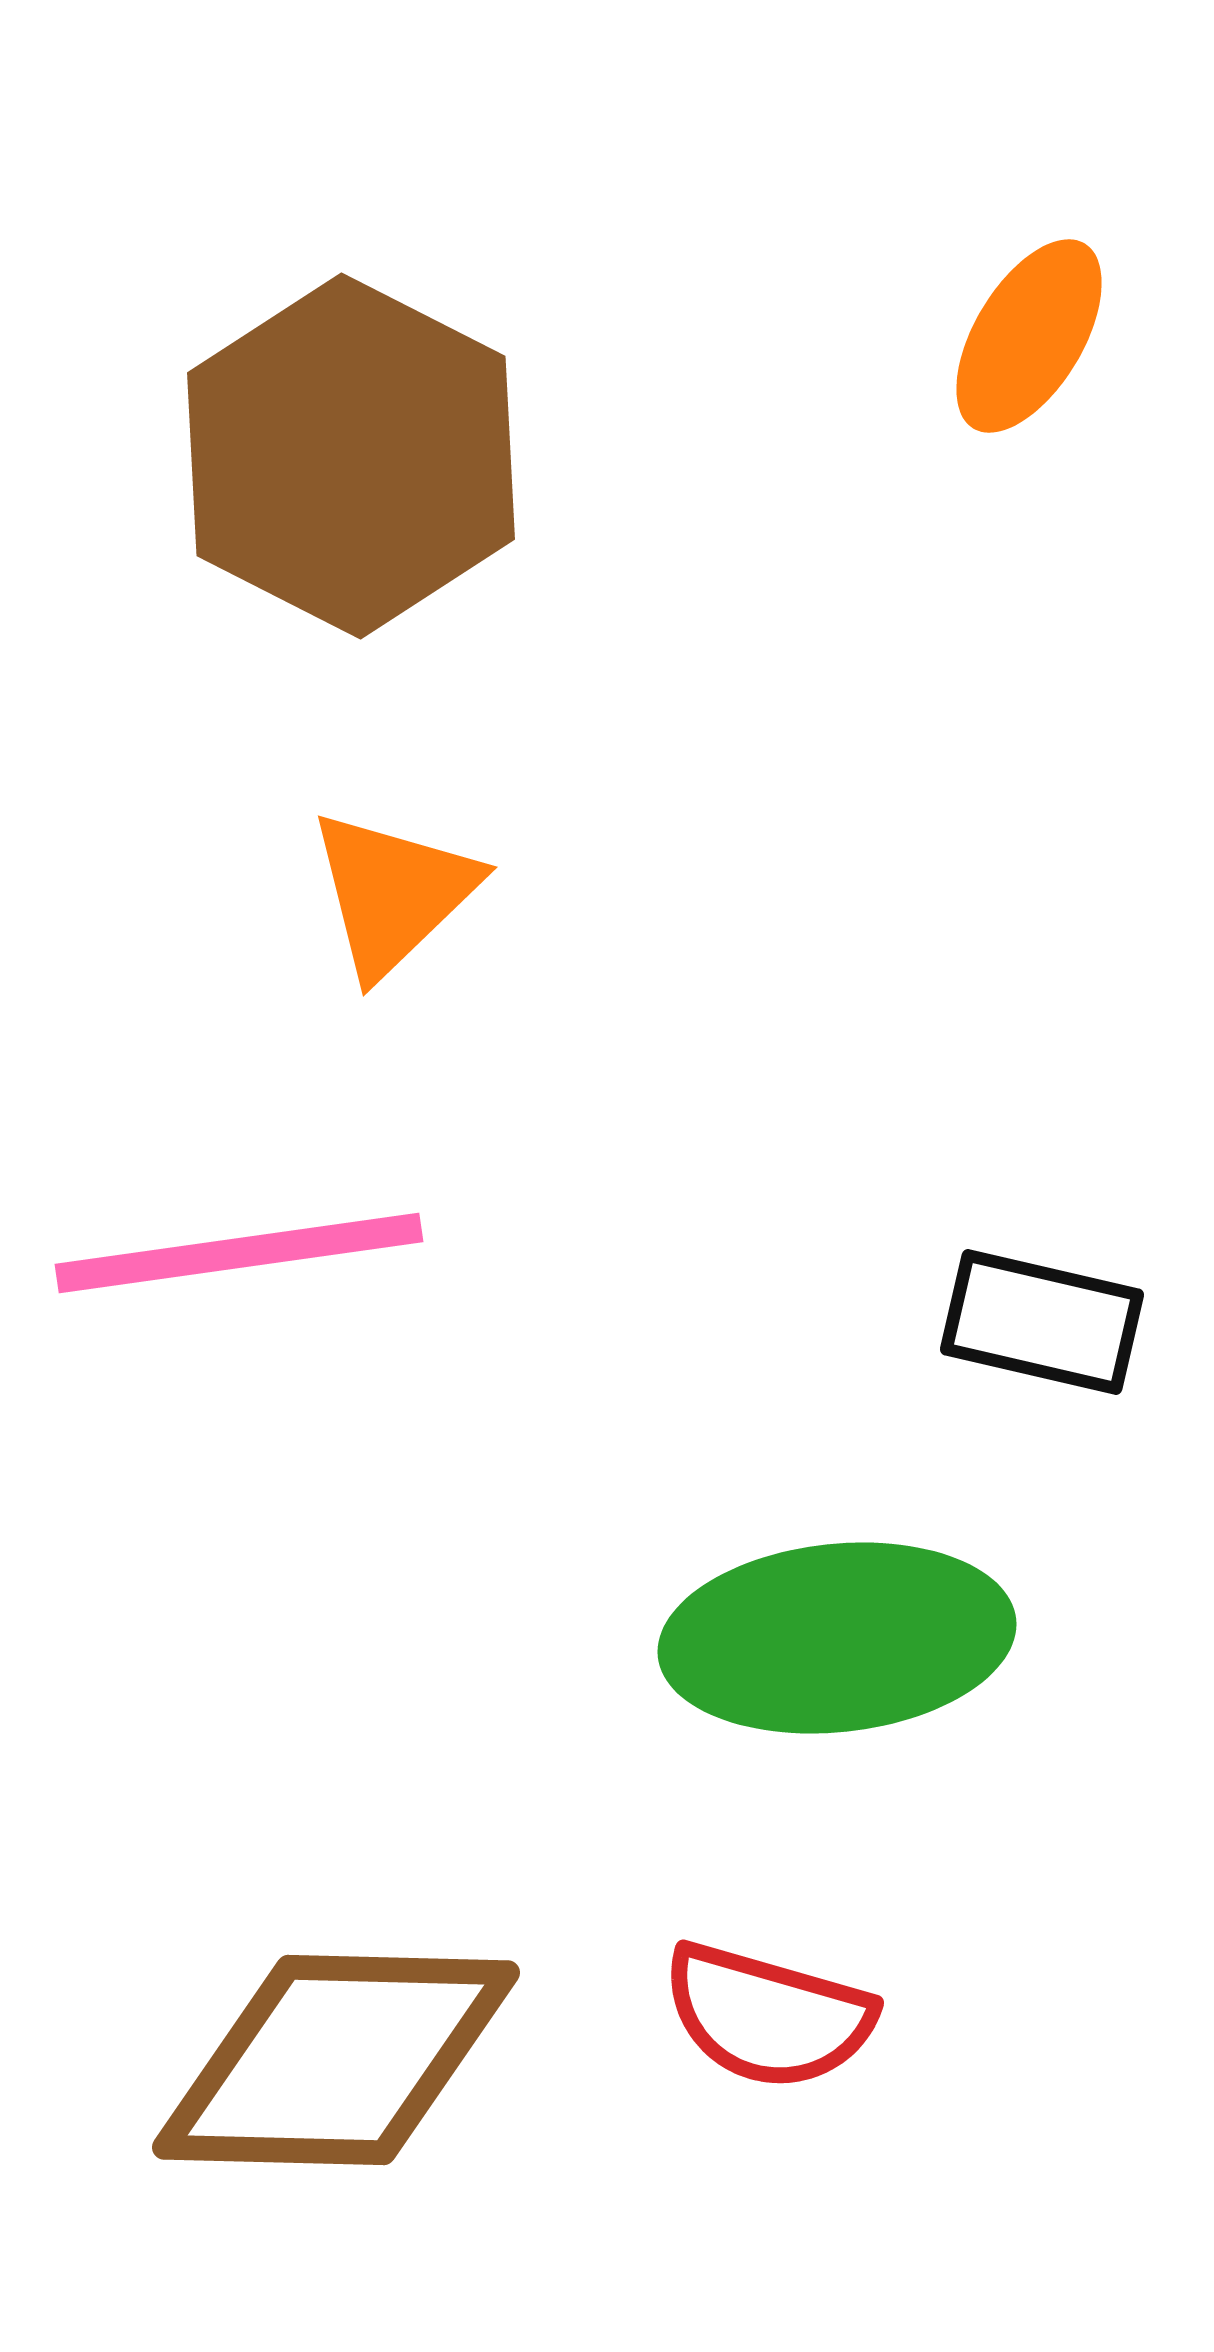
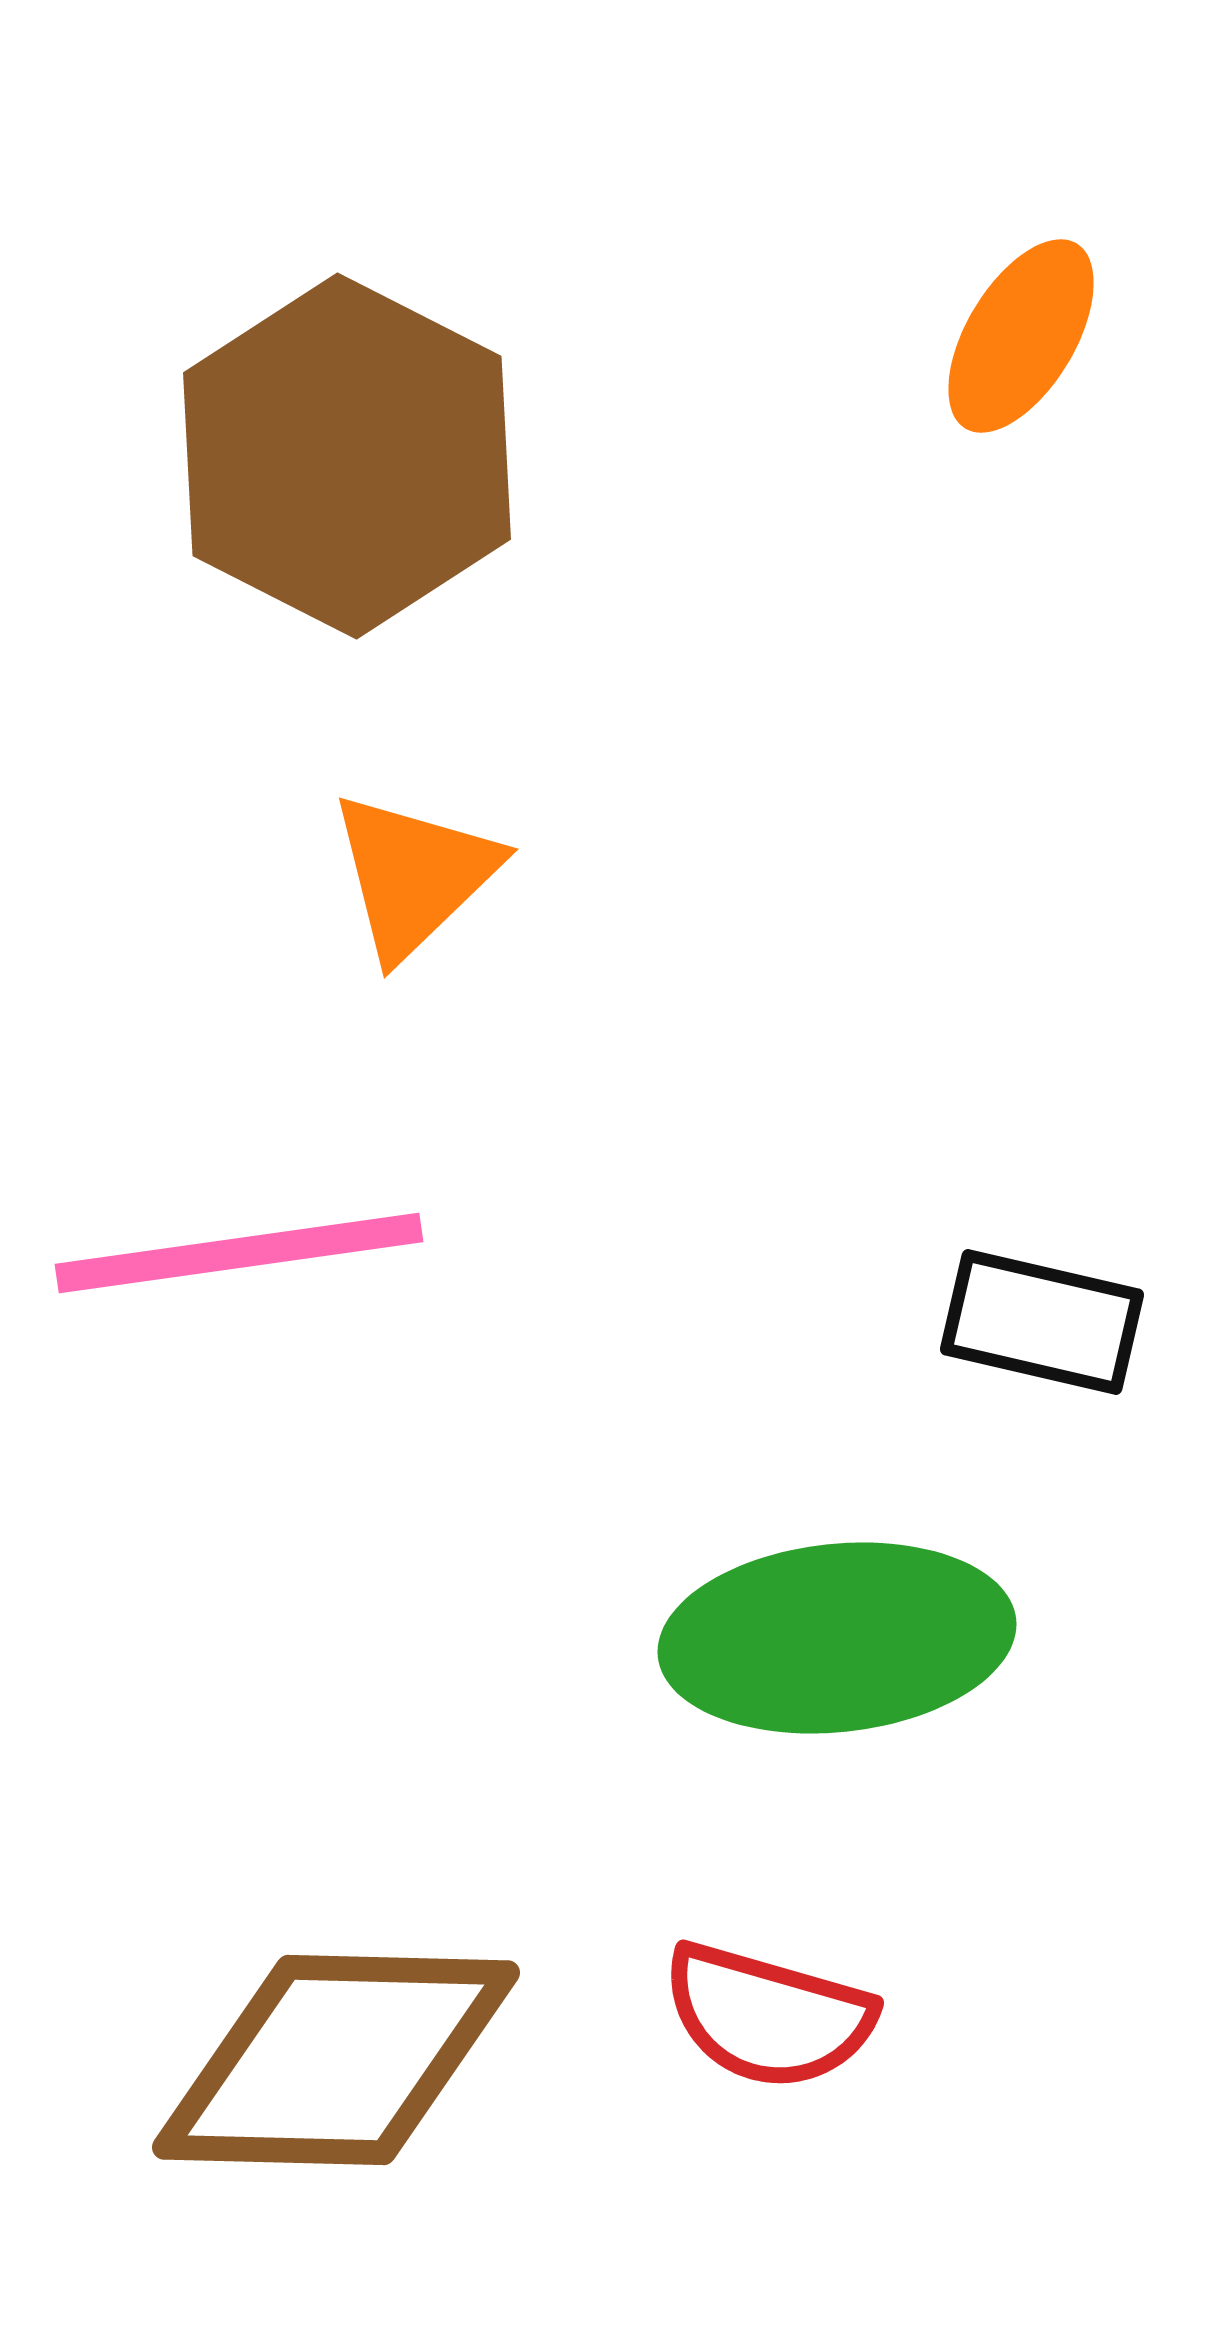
orange ellipse: moved 8 px left
brown hexagon: moved 4 px left
orange triangle: moved 21 px right, 18 px up
